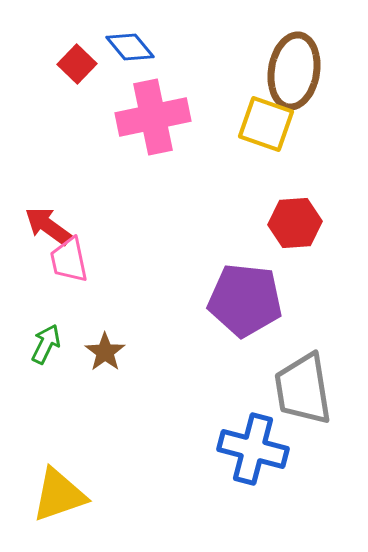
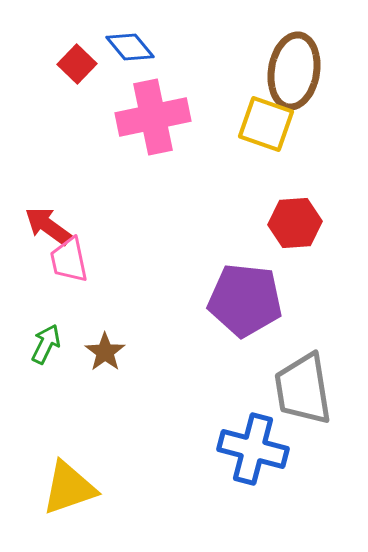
yellow triangle: moved 10 px right, 7 px up
